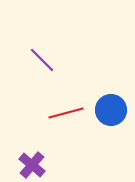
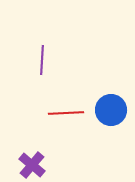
purple line: rotated 48 degrees clockwise
red line: rotated 12 degrees clockwise
